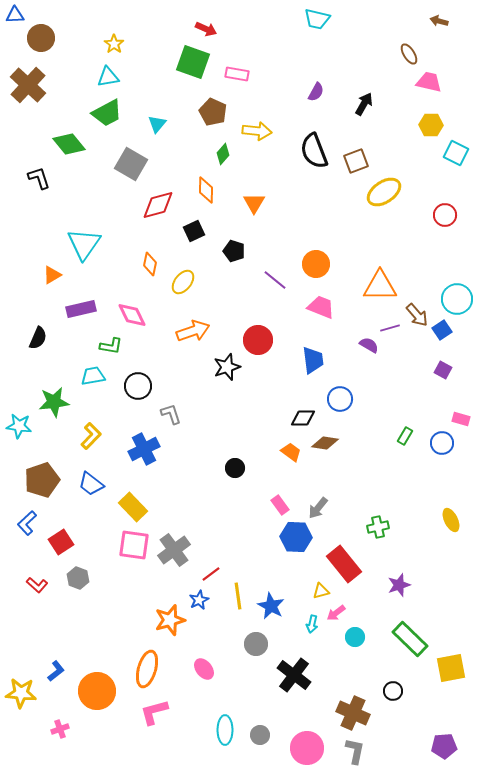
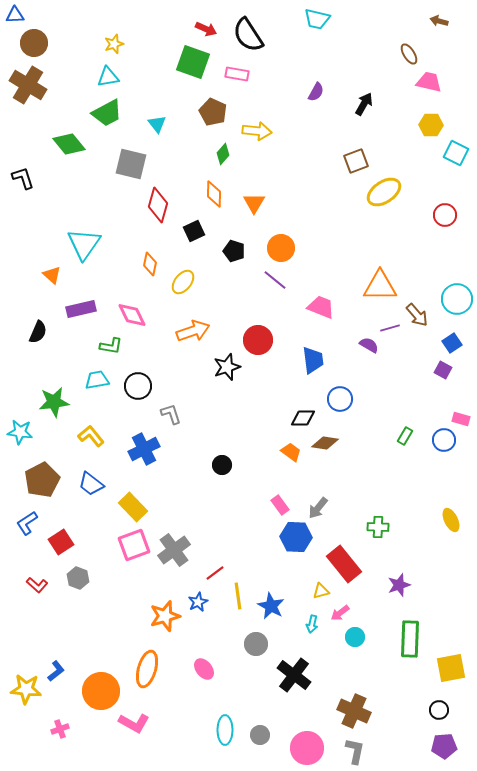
brown circle at (41, 38): moved 7 px left, 5 px down
yellow star at (114, 44): rotated 18 degrees clockwise
brown cross at (28, 85): rotated 12 degrees counterclockwise
cyan triangle at (157, 124): rotated 18 degrees counterclockwise
black semicircle at (314, 151): moved 66 px left, 116 px up; rotated 12 degrees counterclockwise
gray square at (131, 164): rotated 16 degrees counterclockwise
black L-shape at (39, 178): moved 16 px left
orange diamond at (206, 190): moved 8 px right, 4 px down
red diamond at (158, 205): rotated 60 degrees counterclockwise
orange circle at (316, 264): moved 35 px left, 16 px up
orange triangle at (52, 275): rotated 48 degrees counterclockwise
blue square at (442, 330): moved 10 px right, 13 px down
black semicircle at (38, 338): moved 6 px up
cyan trapezoid at (93, 376): moved 4 px right, 4 px down
cyan star at (19, 426): moved 1 px right, 6 px down
yellow L-shape at (91, 436): rotated 84 degrees counterclockwise
blue circle at (442, 443): moved 2 px right, 3 px up
black circle at (235, 468): moved 13 px left, 3 px up
brown pentagon at (42, 480): rotated 8 degrees counterclockwise
blue L-shape at (27, 523): rotated 10 degrees clockwise
green cross at (378, 527): rotated 15 degrees clockwise
pink square at (134, 545): rotated 28 degrees counterclockwise
red line at (211, 574): moved 4 px right, 1 px up
blue star at (199, 600): moved 1 px left, 2 px down
pink arrow at (336, 613): moved 4 px right
orange star at (170, 620): moved 5 px left, 4 px up
green rectangle at (410, 639): rotated 48 degrees clockwise
orange circle at (97, 691): moved 4 px right
black circle at (393, 691): moved 46 px right, 19 px down
yellow star at (21, 693): moved 5 px right, 4 px up
pink L-shape at (154, 712): moved 20 px left, 11 px down; rotated 136 degrees counterclockwise
brown cross at (353, 713): moved 1 px right, 2 px up
